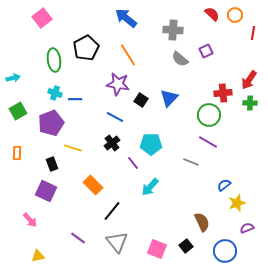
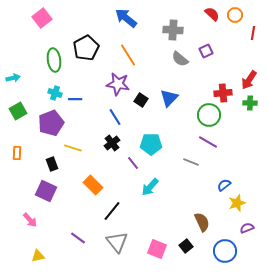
blue line at (115, 117): rotated 30 degrees clockwise
